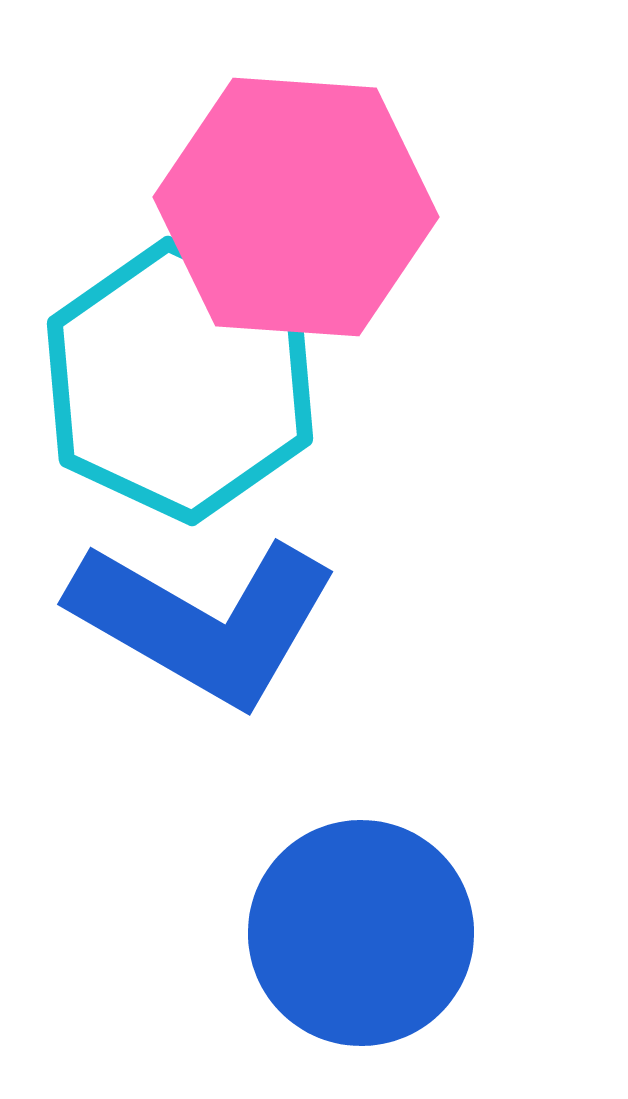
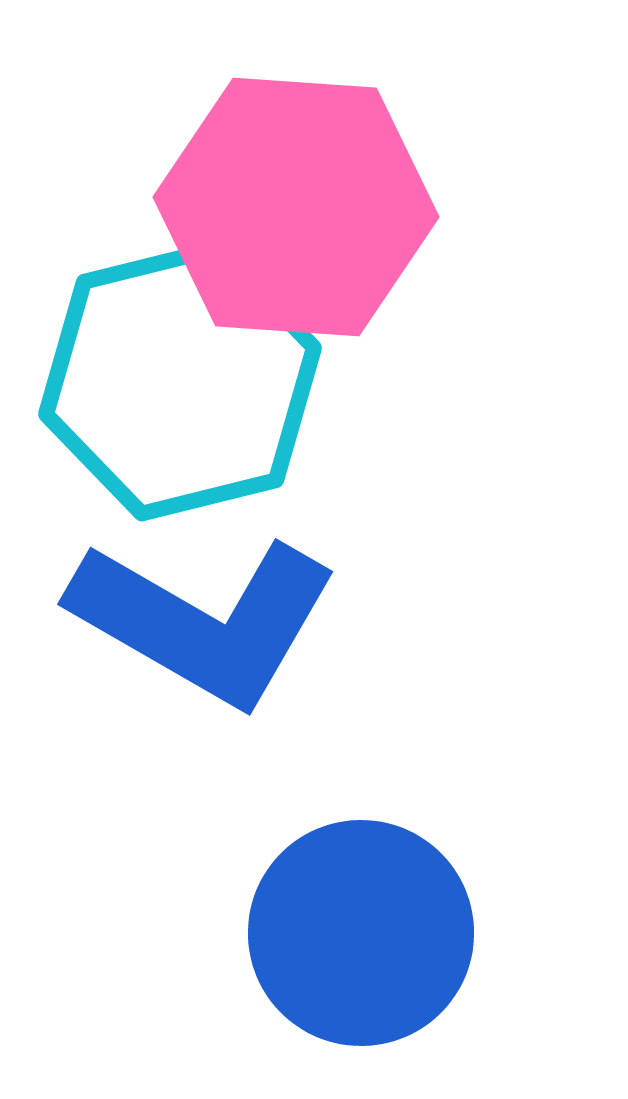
cyan hexagon: rotated 21 degrees clockwise
